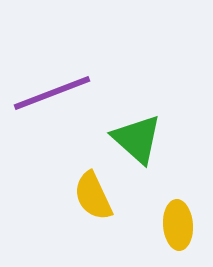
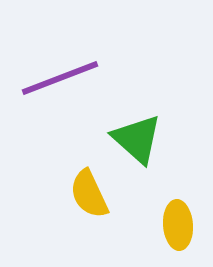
purple line: moved 8 px right, 15 px up
yellow semicircle: moved 4 px left, 2 px up
